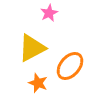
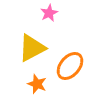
orange star: moved 1 px left, 1 px down
